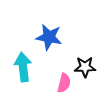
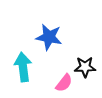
pink semicircle: rotated 24 degrees clockwise
